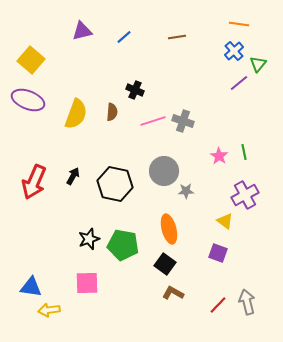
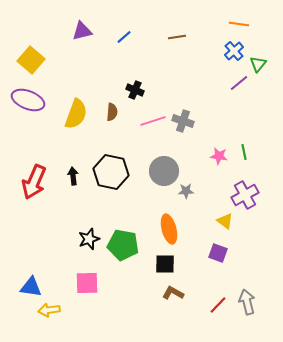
pink star: rotated 24 degrees counterclockwise
black arrow: rotated 36 degrees counterclockwise
black hexagon: moved 4 px left, 12 px up
black square: rotated 35 degrees counterclockwise
